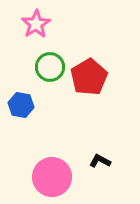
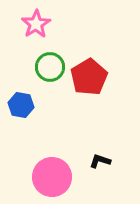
black L-shape: rotated 10 degrees counterclockwise
